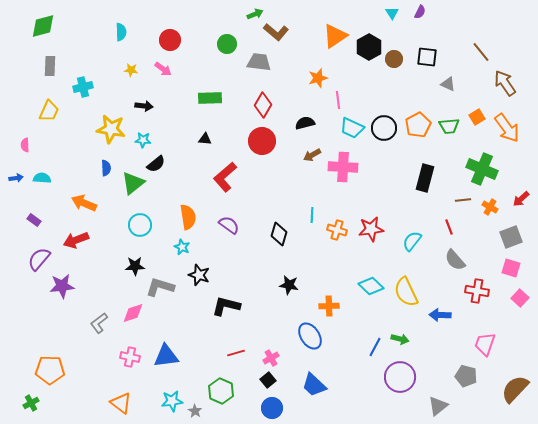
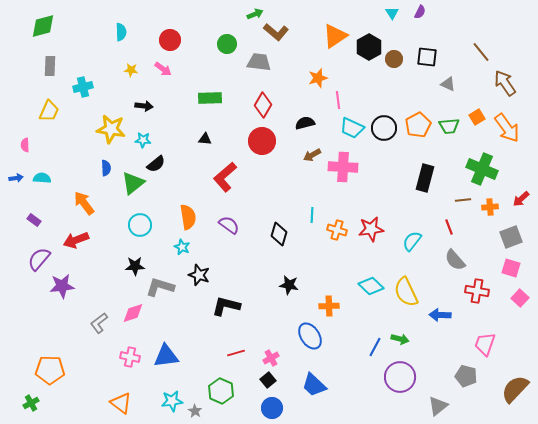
orange arrow at (84, 203): rotated 30 degrees clockwise
orange cross at (490, 207): rotated 35 degrees counterclockwise
